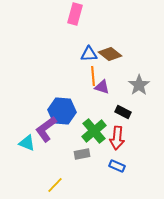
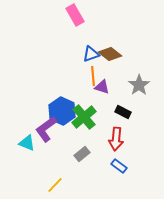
pink rectangle: moved 1 px down; rotated 45 degrees counterclockwise
blue triangle: moved 2 px right; rotated 18 degrees counterclockwise
blue hexagon: rotated 20 degrees clockwise
green cross: moved 10 px left, 14 px up
red arrow: moved 1 px left, 1 px down
gray rectangle: rotated 28 degrees counterclockwise
blue rectangle: moved 2 px right; rotated 14 degrees clockwise
